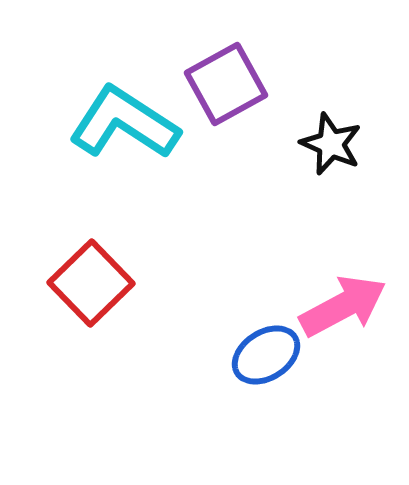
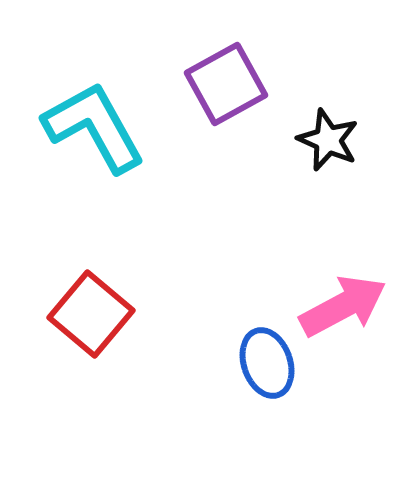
cyan L-shape: moved 30 px left, 4 px down; rotated 28 degrees clockwise
black star: moved 3 px left, 4 px up
red square: moved 31 px down; rotated 6 degrees counterclockwise
blue ellipse: moved 1 px right, 8 px down; rotated 76 degrees counterclockwise
